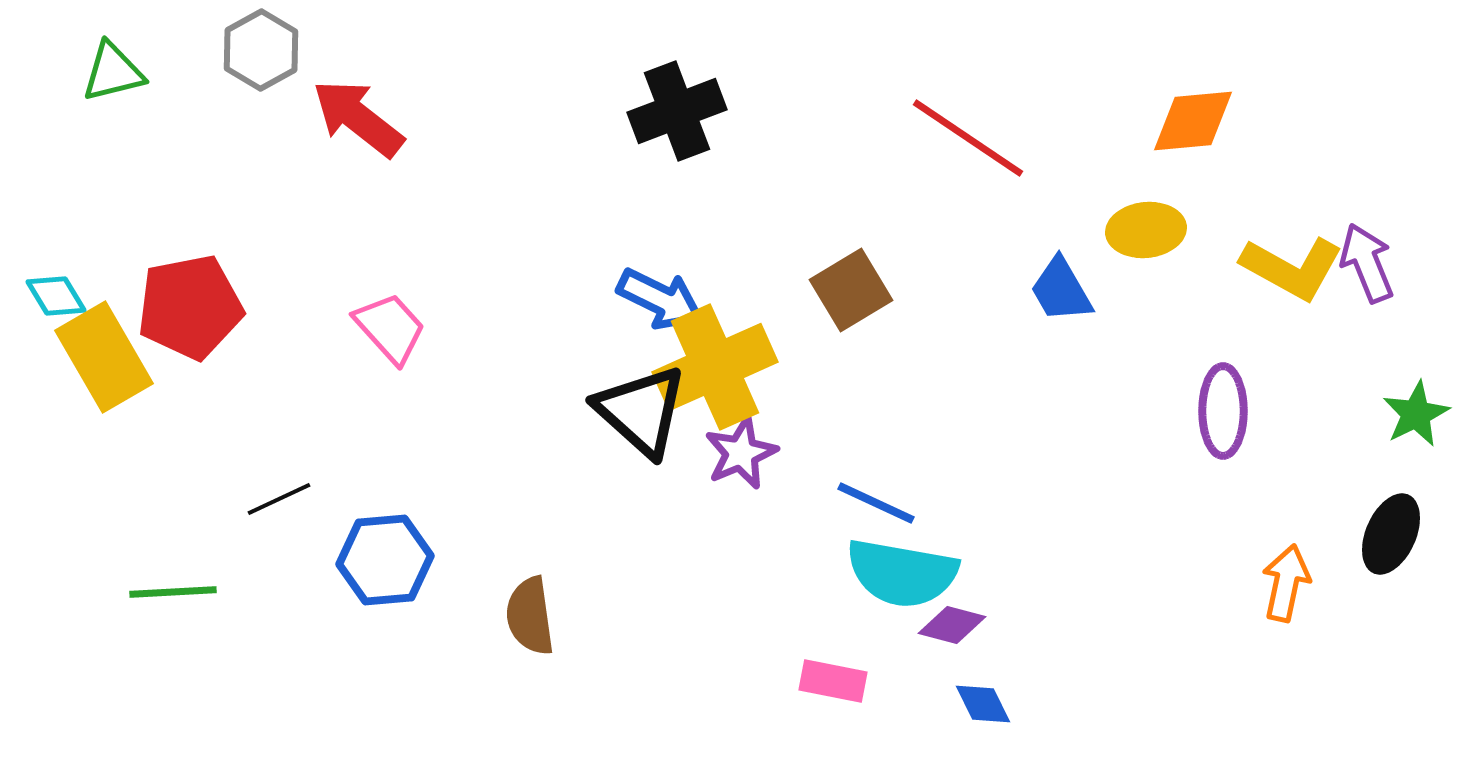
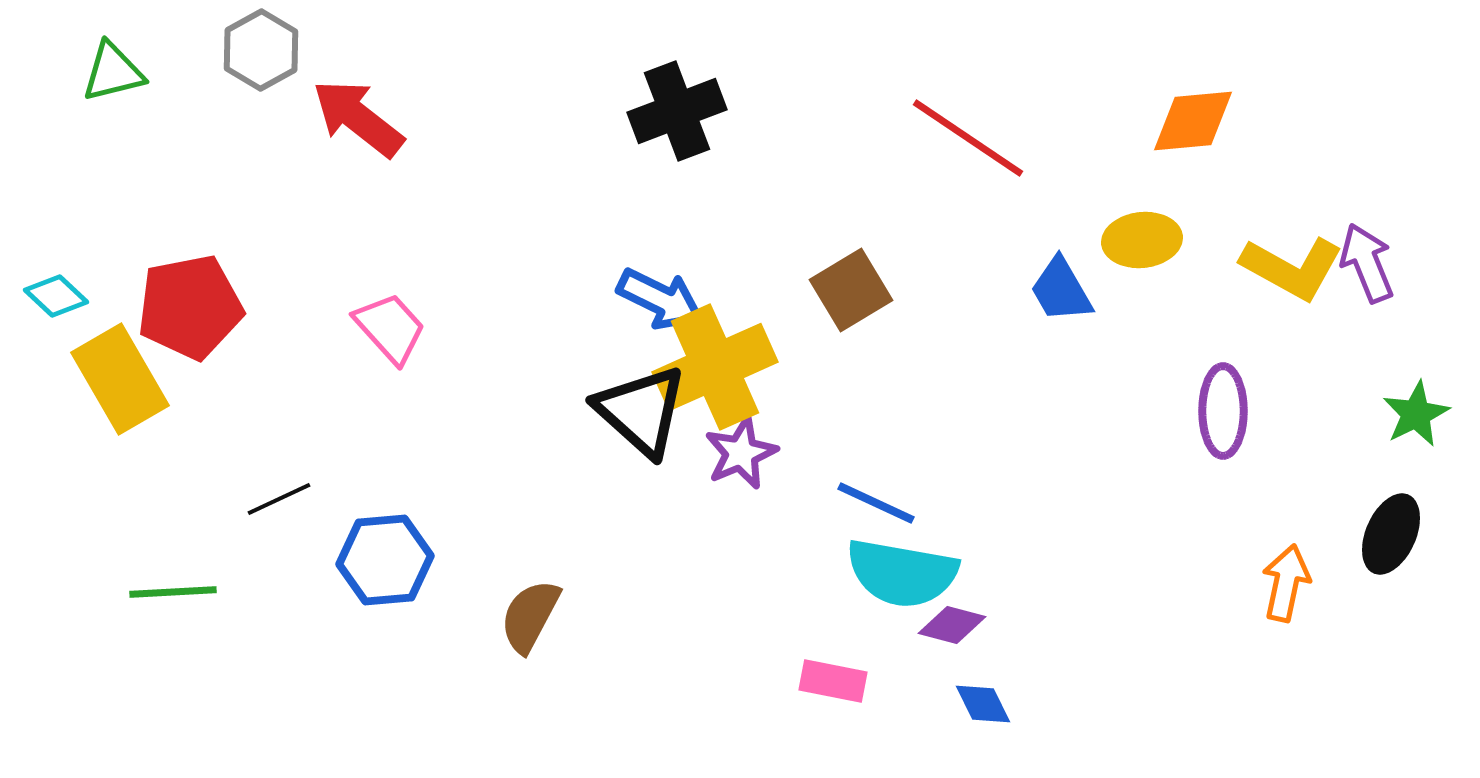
yellow ellipse: moved 4 px left, 10 px down
cyan diamond: rotated 16 degrees counterclockwise
yellow rectangle: moved 16 px right, 22 px down
brown semicircle: rotated 36 degrees clockwise
